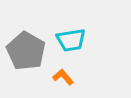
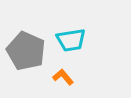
gray pentagon: rotated 6 degrees counterclockwise
